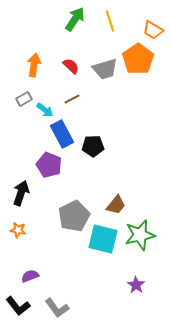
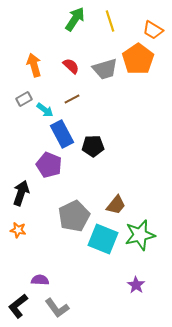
orange arrow: rotated 25 degrees counterclockwise
cyan square: rotated 8 degrees clockwise
purple semicircle: moved 10 px right, 4 px down; rotated 24 degrees clockwise
black L-shape: rotated 90 degrees clockwise
